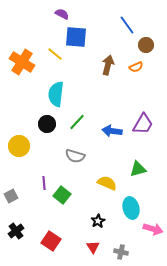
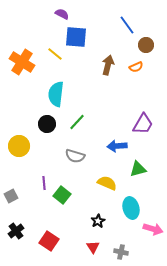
blue arrow: moved 5 px right, 15 px down; rotated 12 degrees counterclockwise
red square: moved 2 px left
